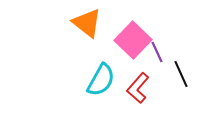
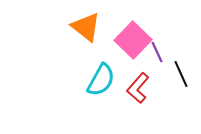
orange triangle: moved 1 px left, 4 px down
